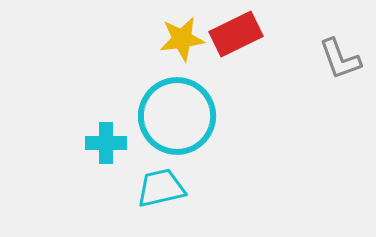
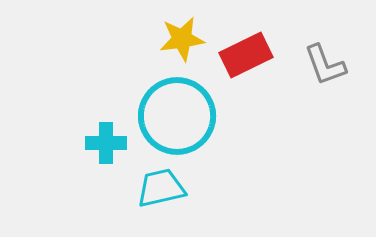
red rectangle: moved 10 px right, 21 px down
gray L-shape: moved 15 px left, 6 px down
